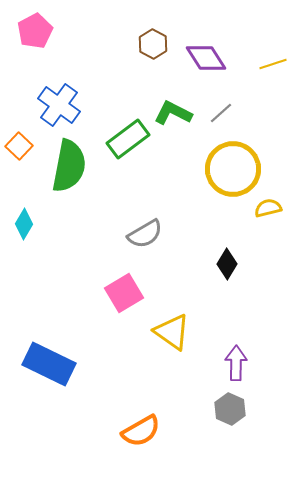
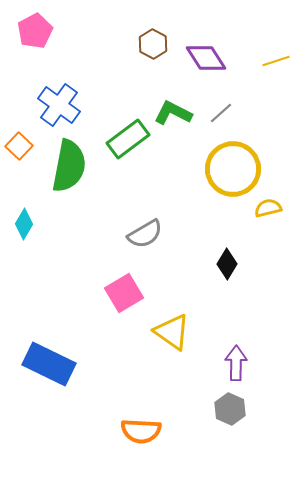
yellow line: moved 3 px right, 3 px up
orange semicircle: rotated 33 degrees clockwise
